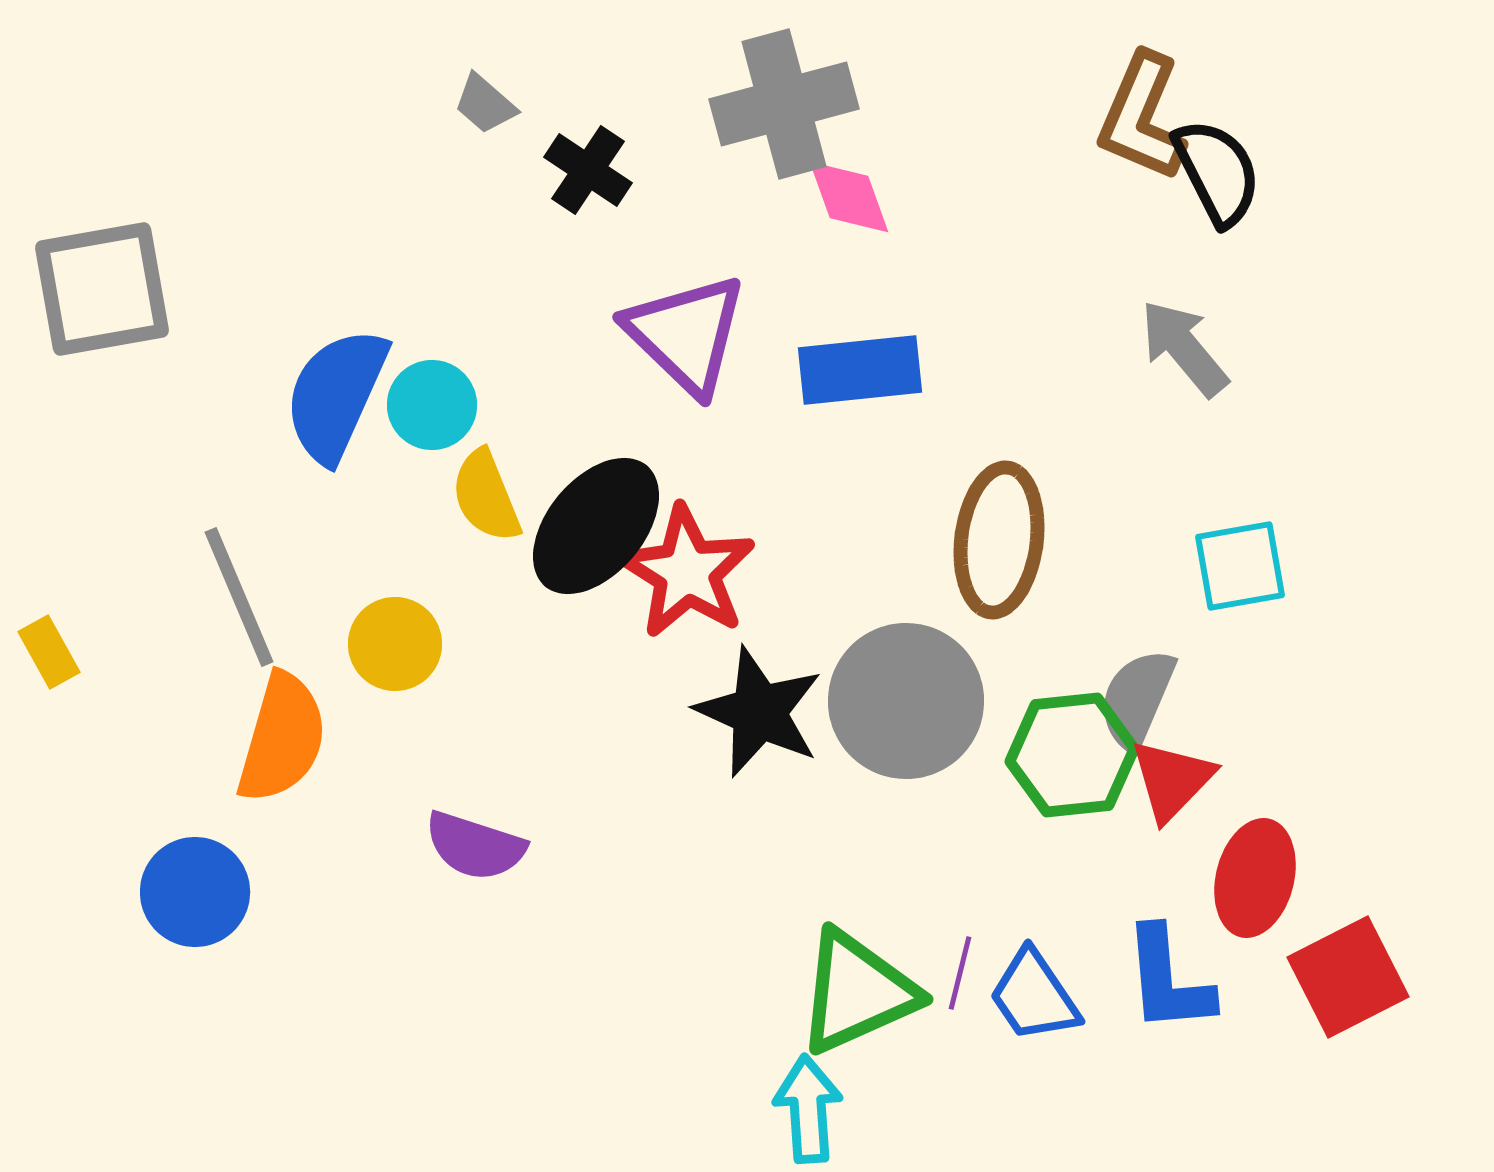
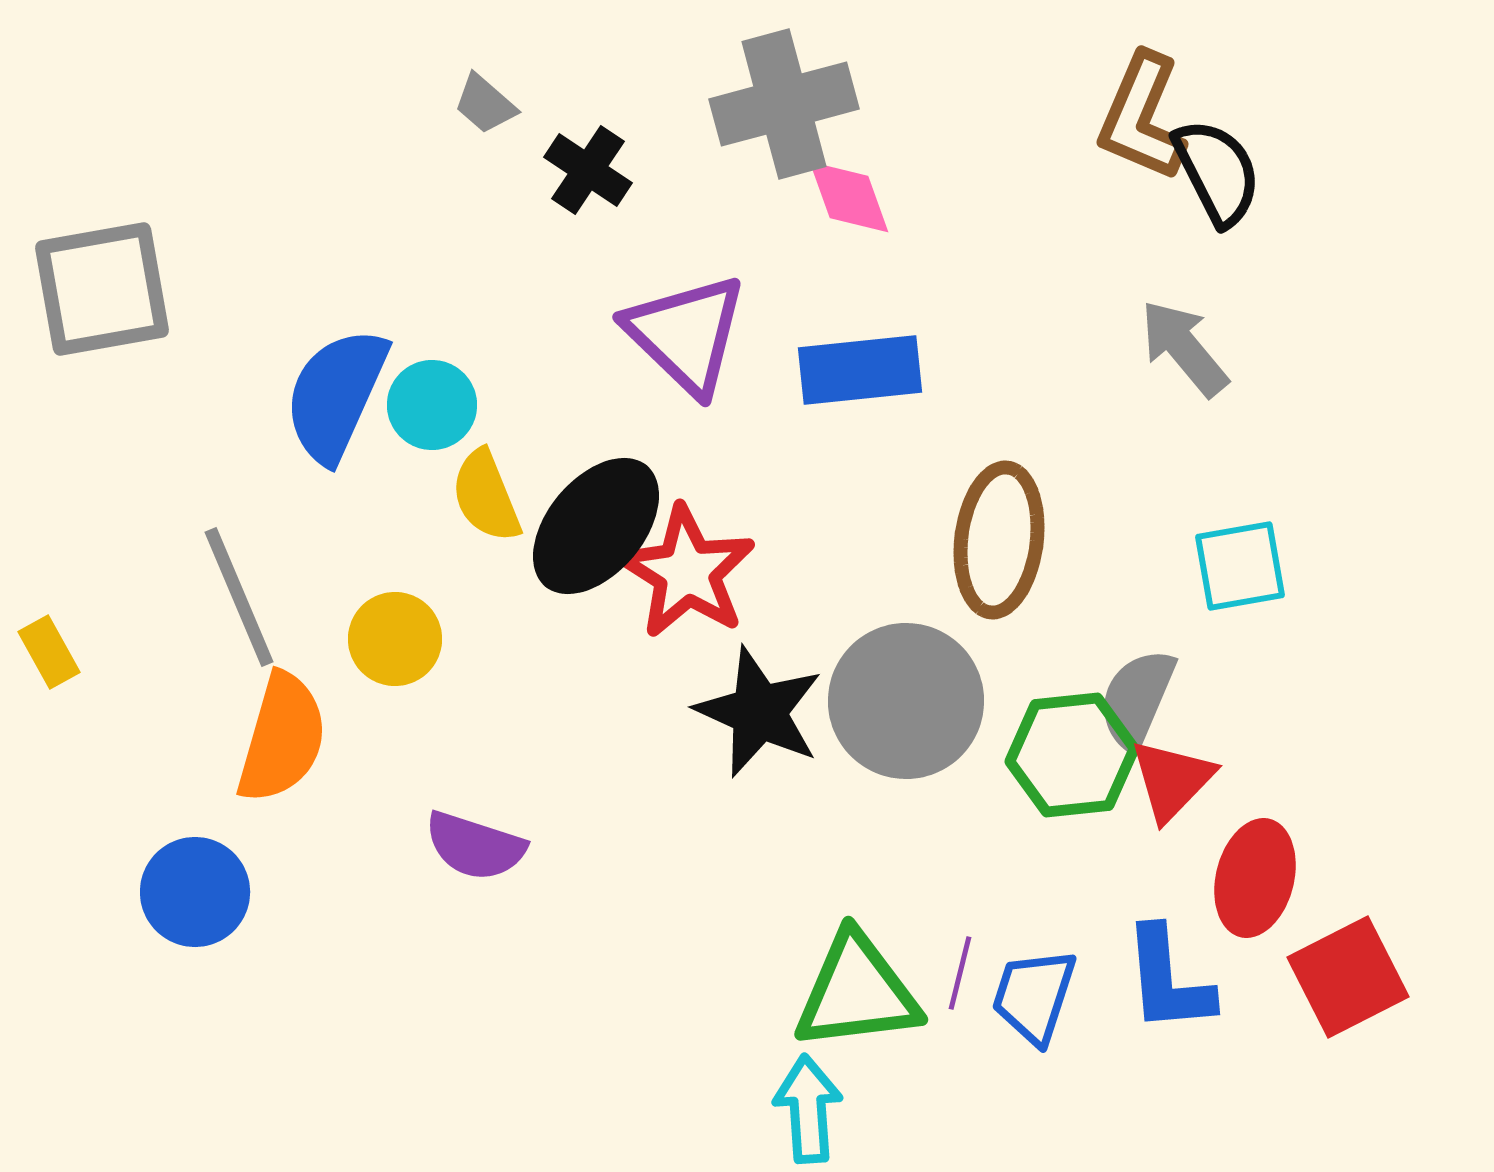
yellow circle: moved 5 px up
green triangle: rotated 17 degrees clockwise
blue trapezoid: rotated 52 degrees clockwise
